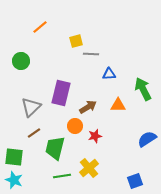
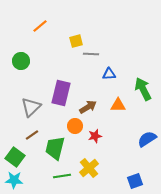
orange line: moved 1 px up
brown line: moved 2 px left, 2 px down
green square: moved 1 px right; rotated 30 degrees clockwise
cyan star: rotated 18 degrees counterclockwise
